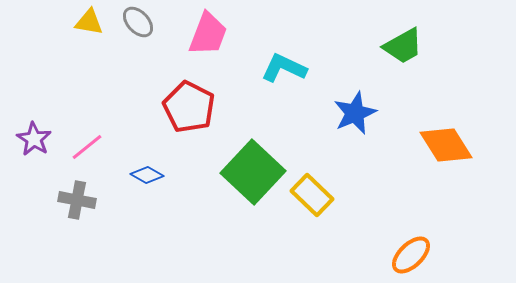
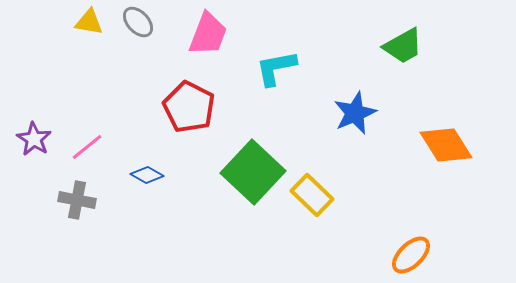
cyan L-shape: moved 8 px left; rotated 36 degrees counterclockwise
